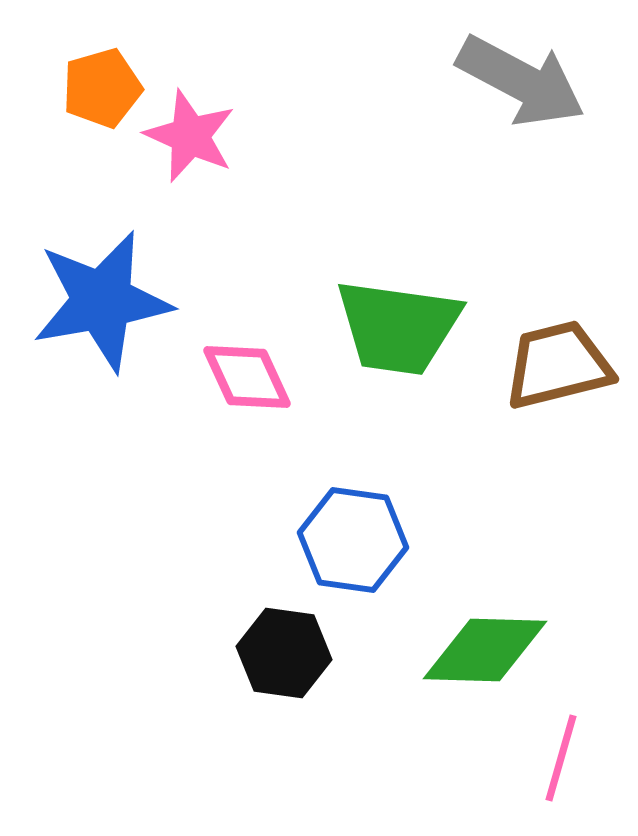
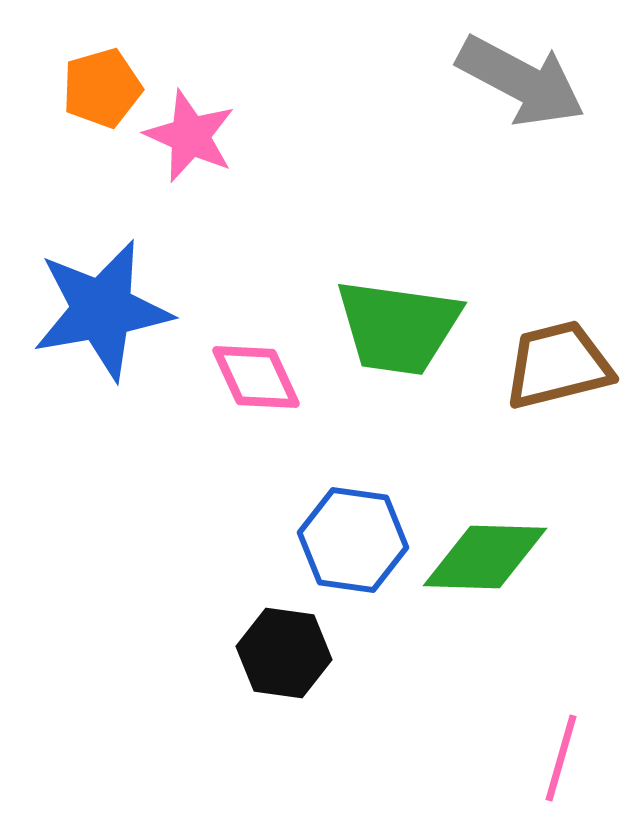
blue star: moved 9 px down
pink diamond: moved 9 px right
green diamond: moved 93 px up
